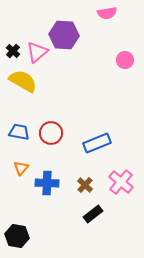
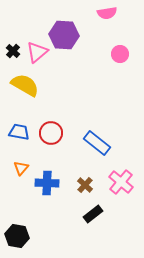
pink circle: moved 5 px left, 6 px up
yellow semicircle: moved 2 px right, 4 px down
blue rectangle: rotated 60 degrees clockwise
